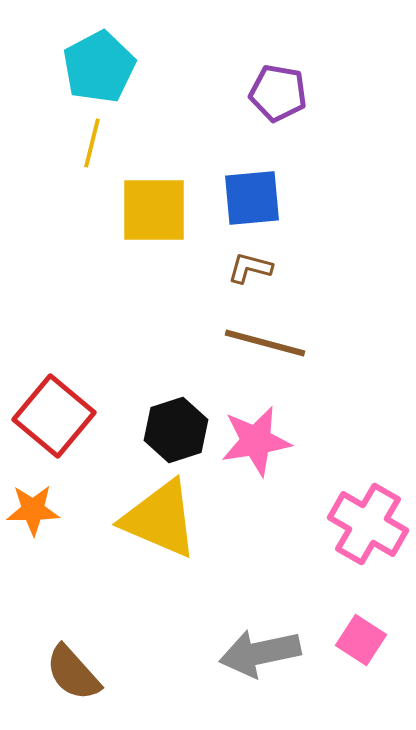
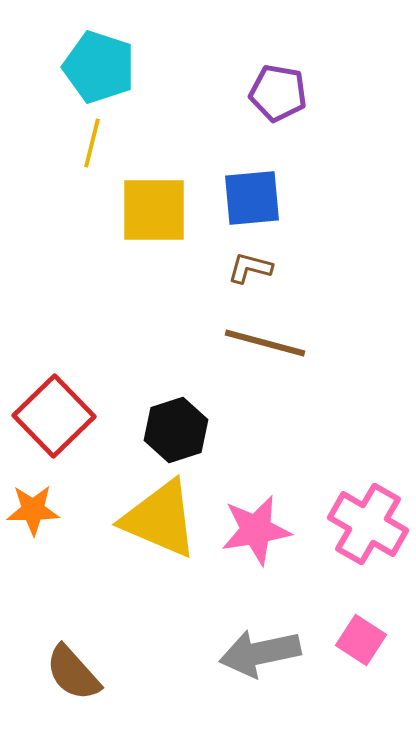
cyan pentagon: rotated 26 degrees counterclockwise
red square: rotated 6 degrees clockwise
pink star: moved 89 px down
